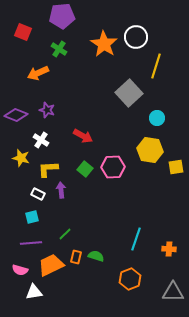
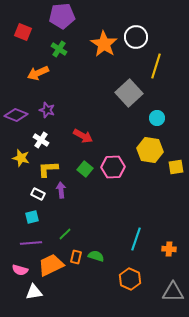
orange hexagon: rotated 15 degrees counterclockwise
